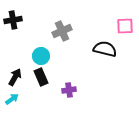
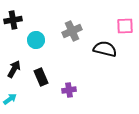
gray cross: moved 10 px right
cyan circle: moved 5 px left, 16 px up
black arrow: moved 1 px left, 8 px up
cyan arrow: moved 2 px left
